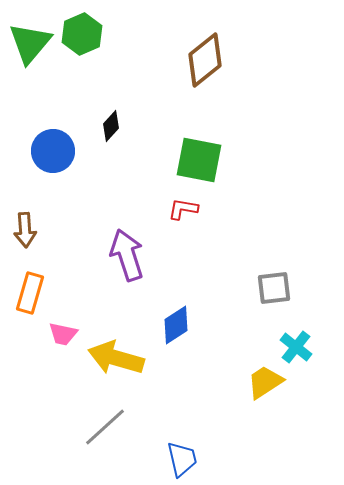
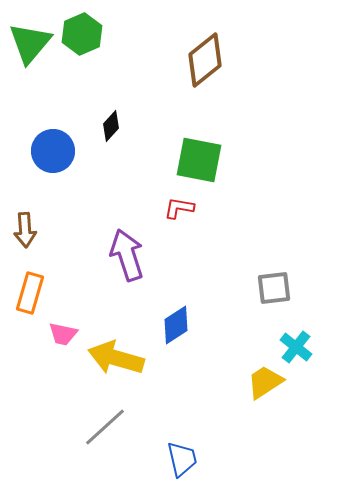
red L-shape: moved 4 px left, 1 px up
